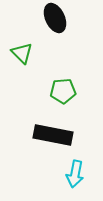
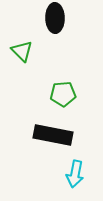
black ellipse: rotated 24 degrees clockwise
green triangle: moved 2 px up
green pentagon: moved 3 px down
